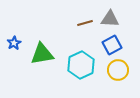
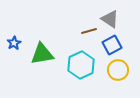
gray triangle: rotated 30 degrees clockwise
brown line: moved 4 px right, 8 px down
